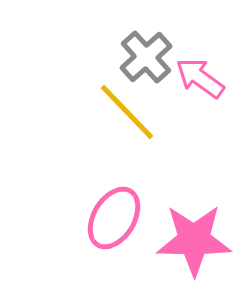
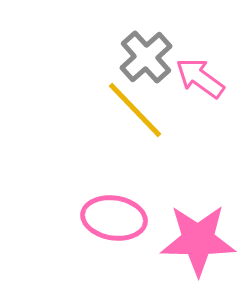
yellow line: moved 8 px right, 2 px up
pink ellipse: rotated 68 degrees clockwise
pink star: moved 4 px right
